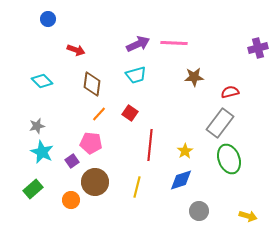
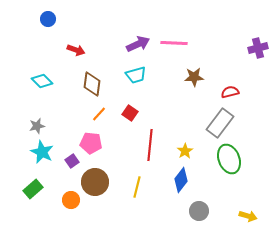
blue diamond: rotated 35 degrees counterclockwise
